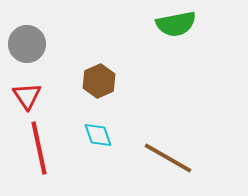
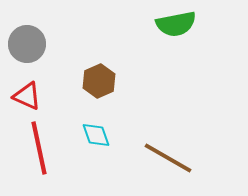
red triangle: rotated 32 degrees counterclockwise
cyan diamond: moved 2 px left
